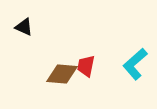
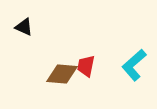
cyan L-shape: moved 1 px left, 1 px down
